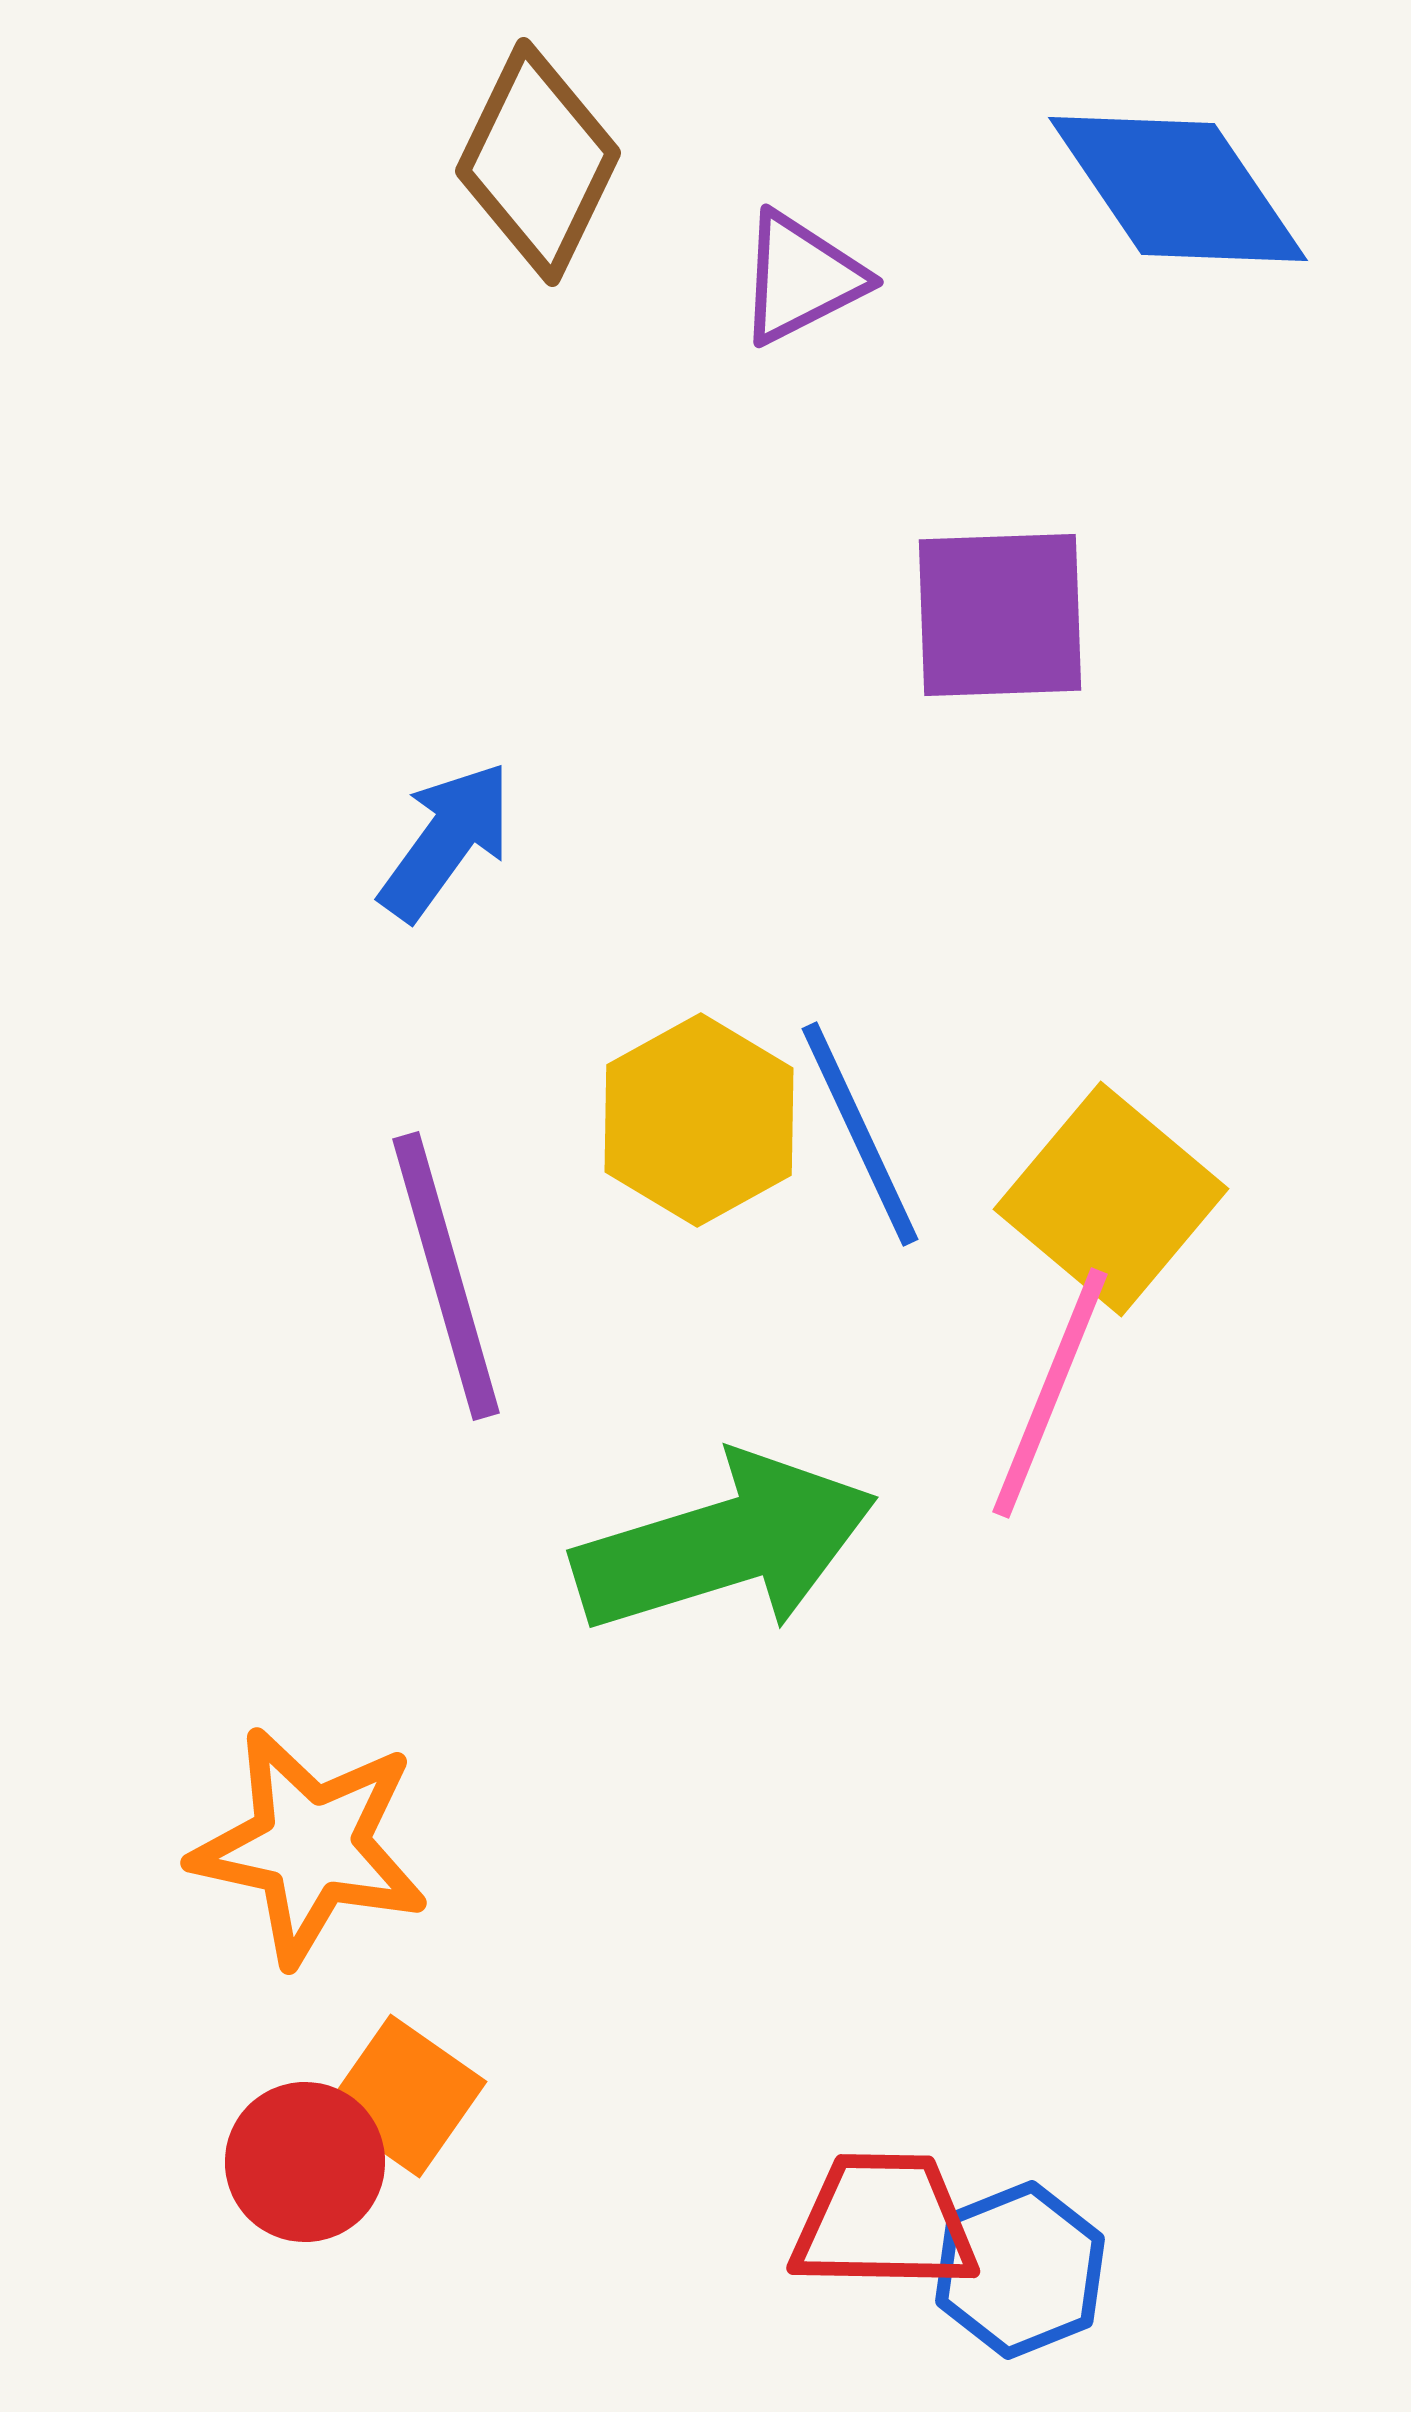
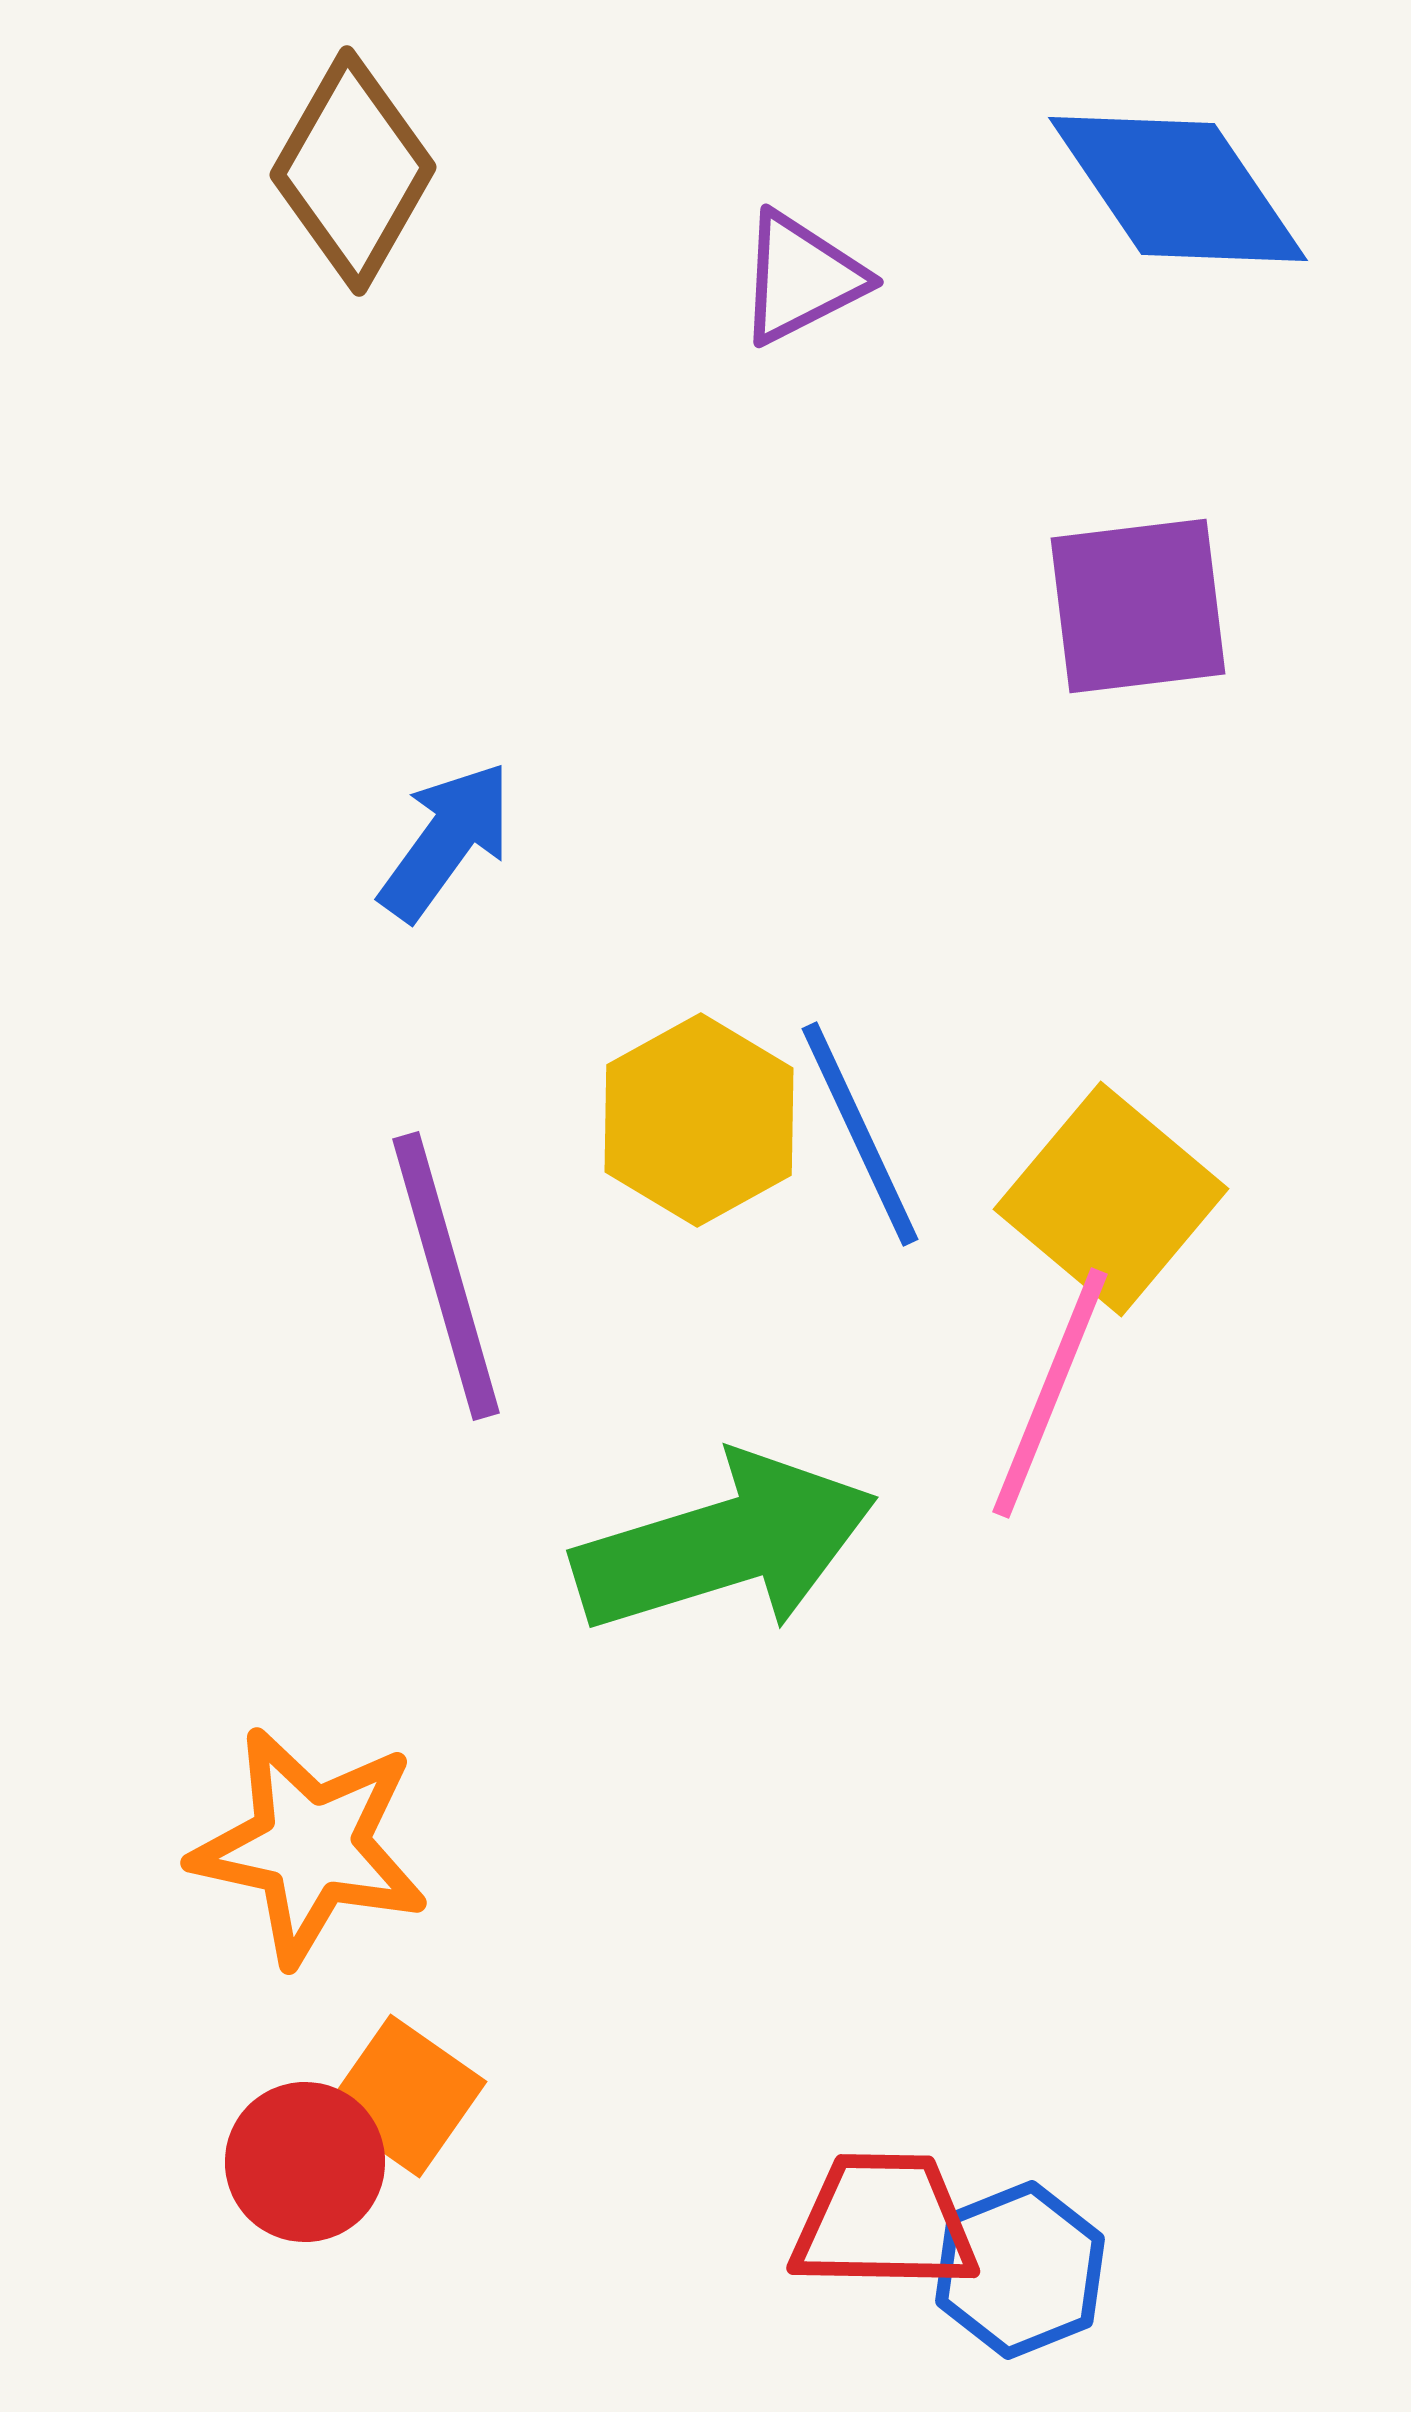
brown diamond: moved 185 px left, 9 px down; rotated 4 degrees clockwise
purple square: moved 138 px right, 9 px up; rotated 5 degrees counterclockwise
